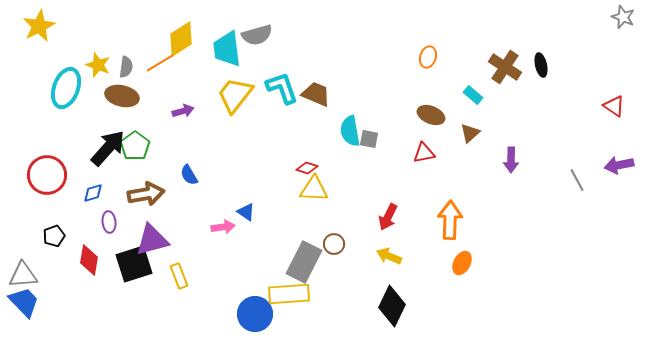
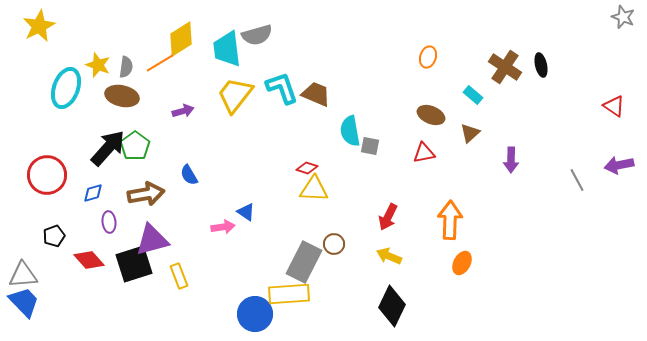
gray square at (369, 139): moved 1 px right, 7 px down
red diamond at (89, 260): rotated 52 degrees counterclockwise
